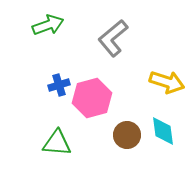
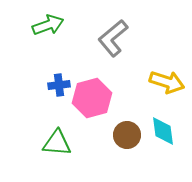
blue cross: rotated 10 degrees clockwise
